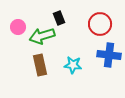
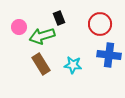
pink circle: moved 1 px right
brown rectangle: moved 1 px right, 1 px up; rotated 20 degrees counterclockwise
